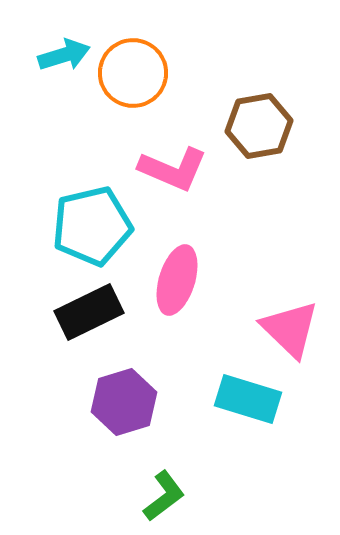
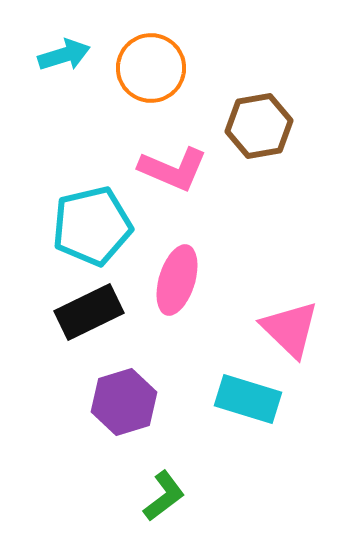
orange circle: moved 18 px right, 5 px up
